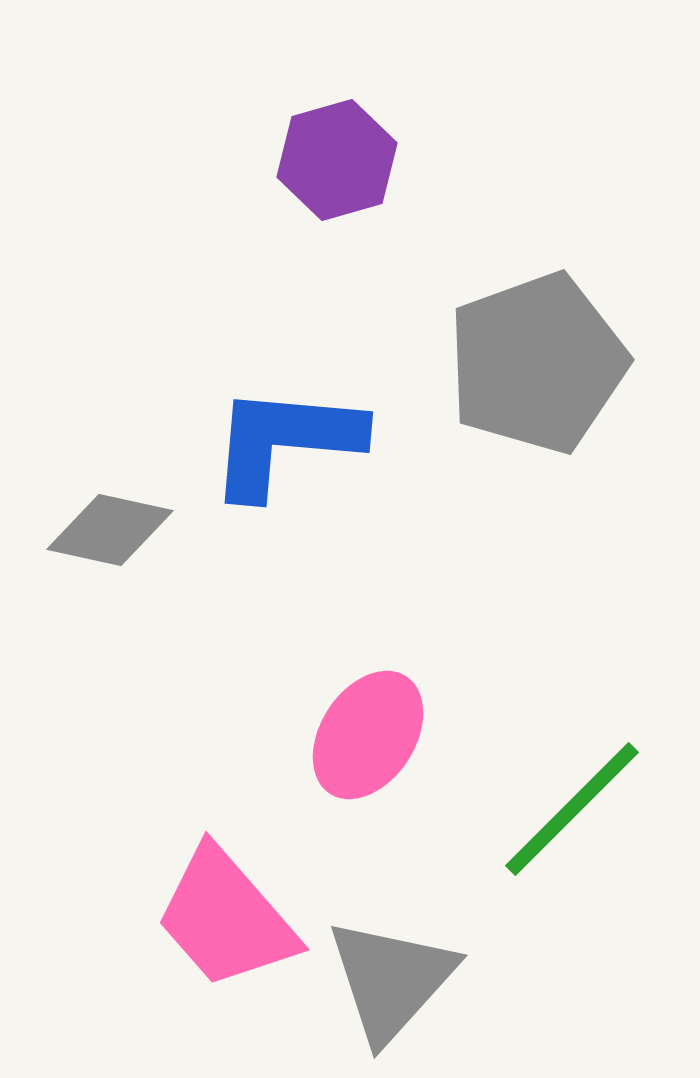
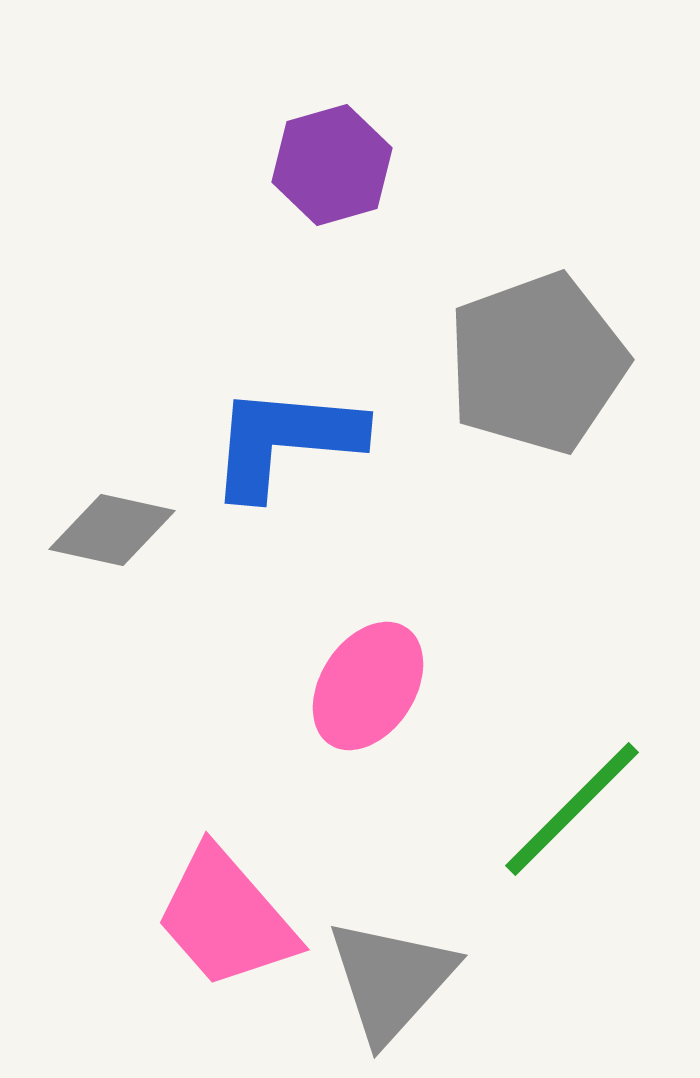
purple hexagon: moved 5 px left, 5 px down
gray diamond: moved 2 px right
pink ellipse: moved 49 px up
